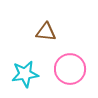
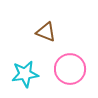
brown triangle: rotated 15 degrees clockwise
